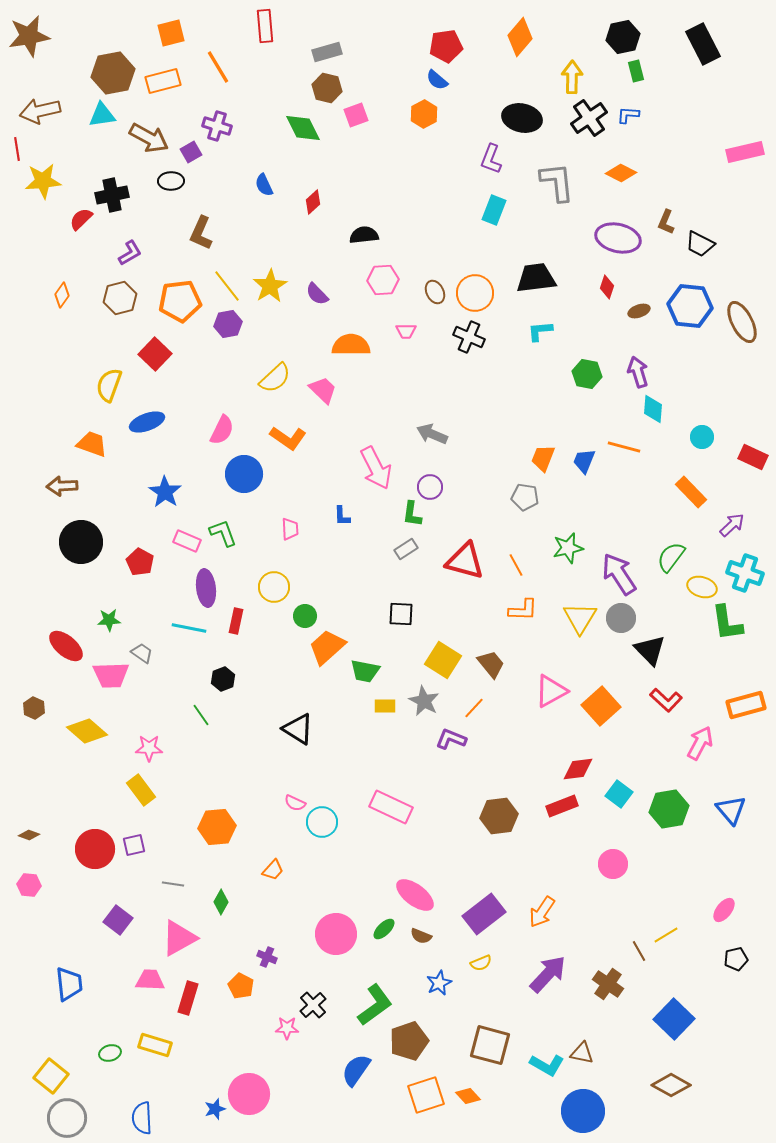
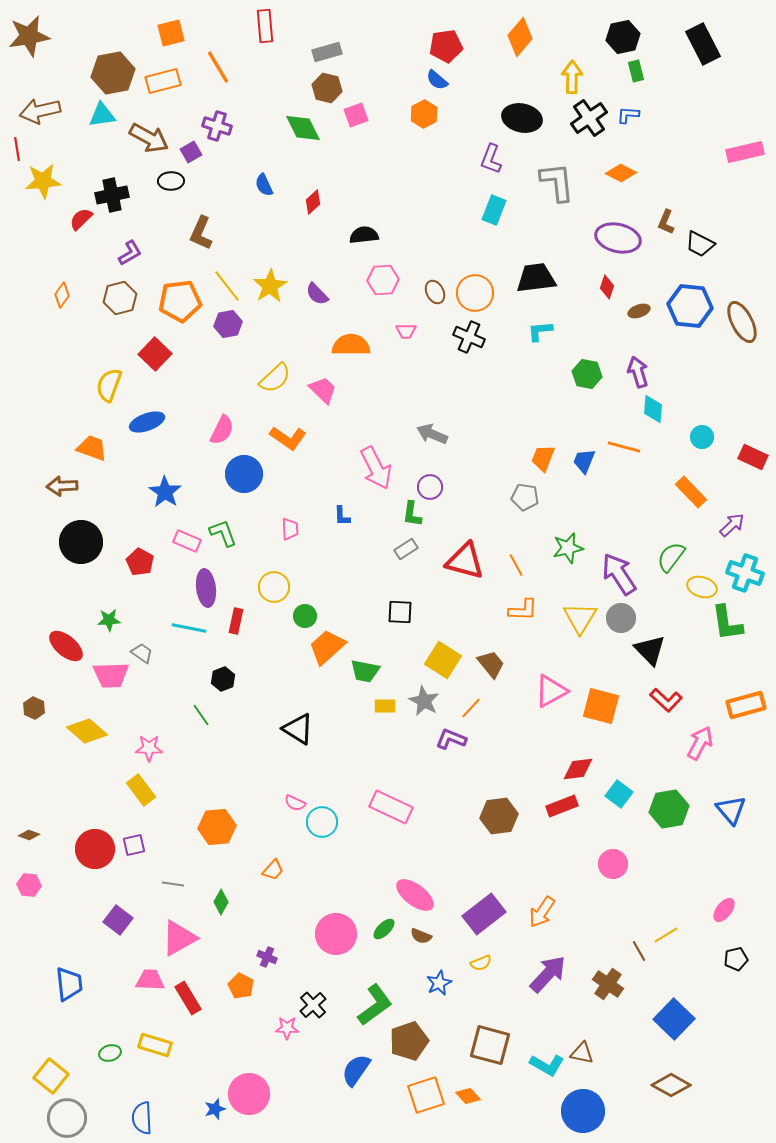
orange trapezoid at (92, 444): moved 4 px down
black square at (401, 614): moved 1 px left, 2 px up
orange square at (601, 706): rotated 33 degrees counterclockwise
orange line at (474, 708): moved 3 px left
red rectangle at (188, 998): rotated 48 degrees counterclockwise
